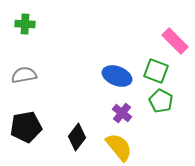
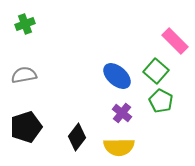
green cross: rotated 24 degrees counterclockwise
green square: rotated 20 degrees clockwise
blue ellipse: rotated 20 degrees clockwise
black pentagon: rotated 8 degrees counterclockwise
yellow semicircle: rotated 128 degrees clockwise
